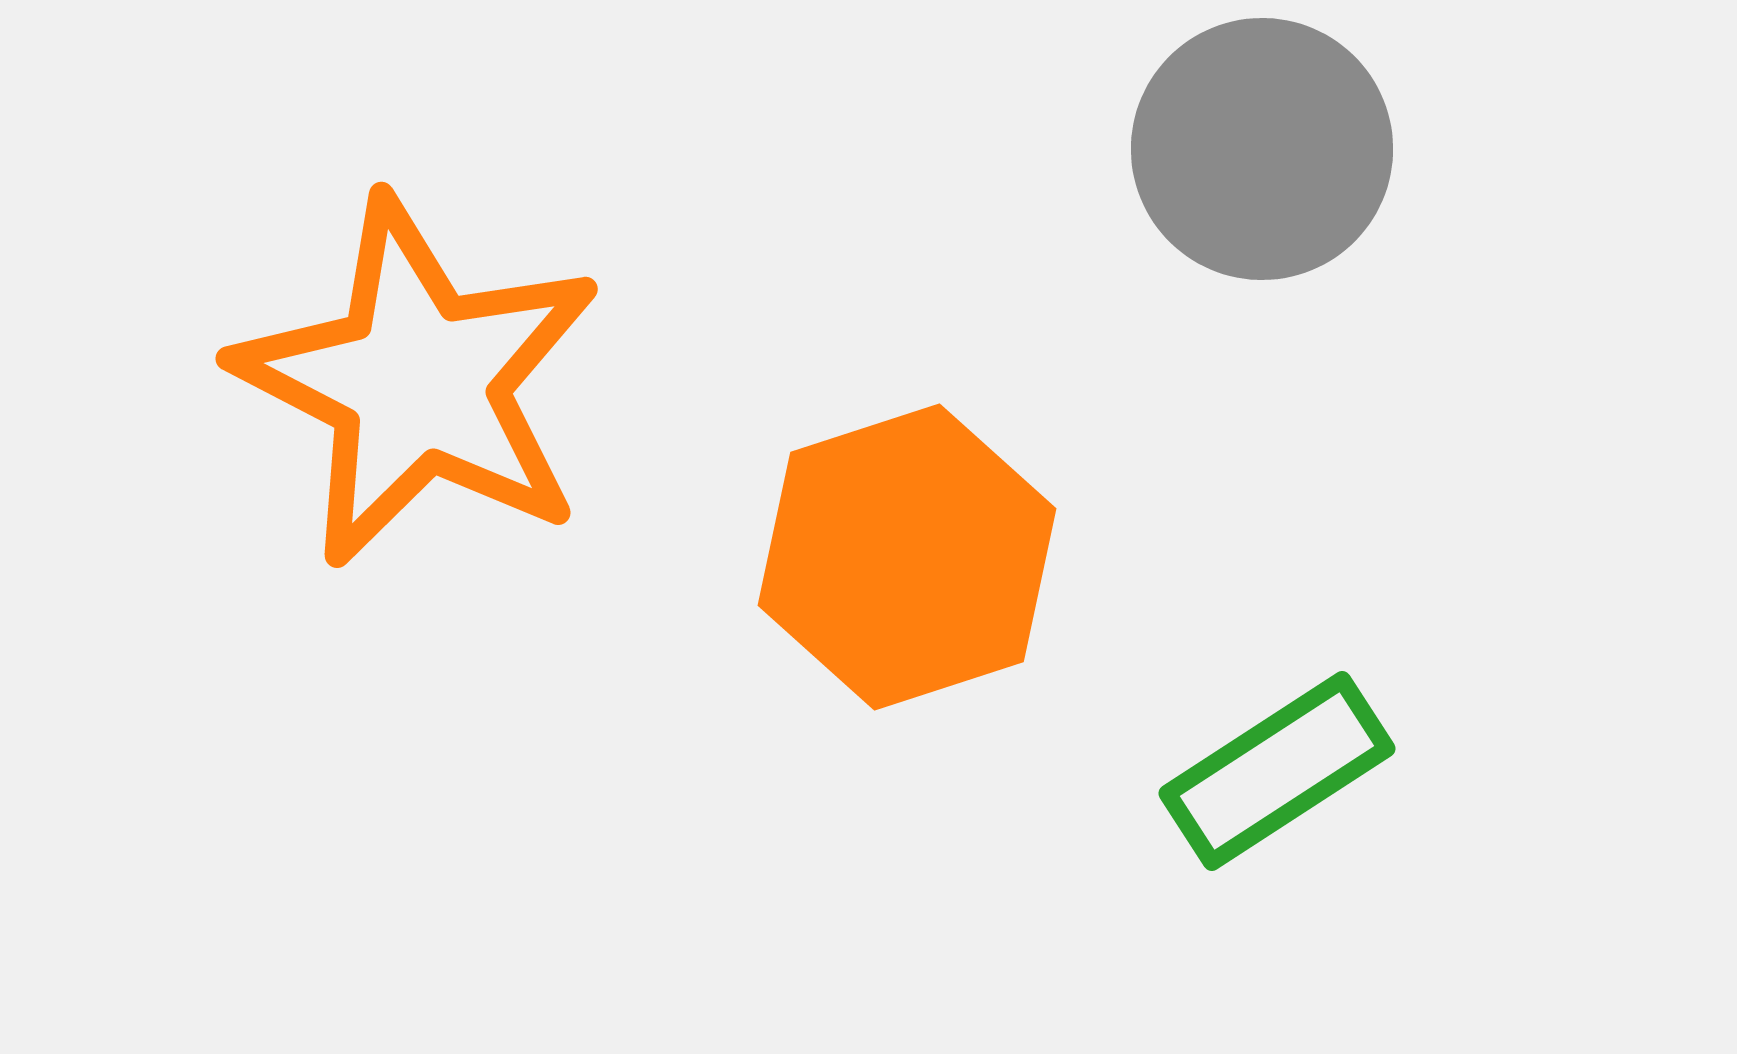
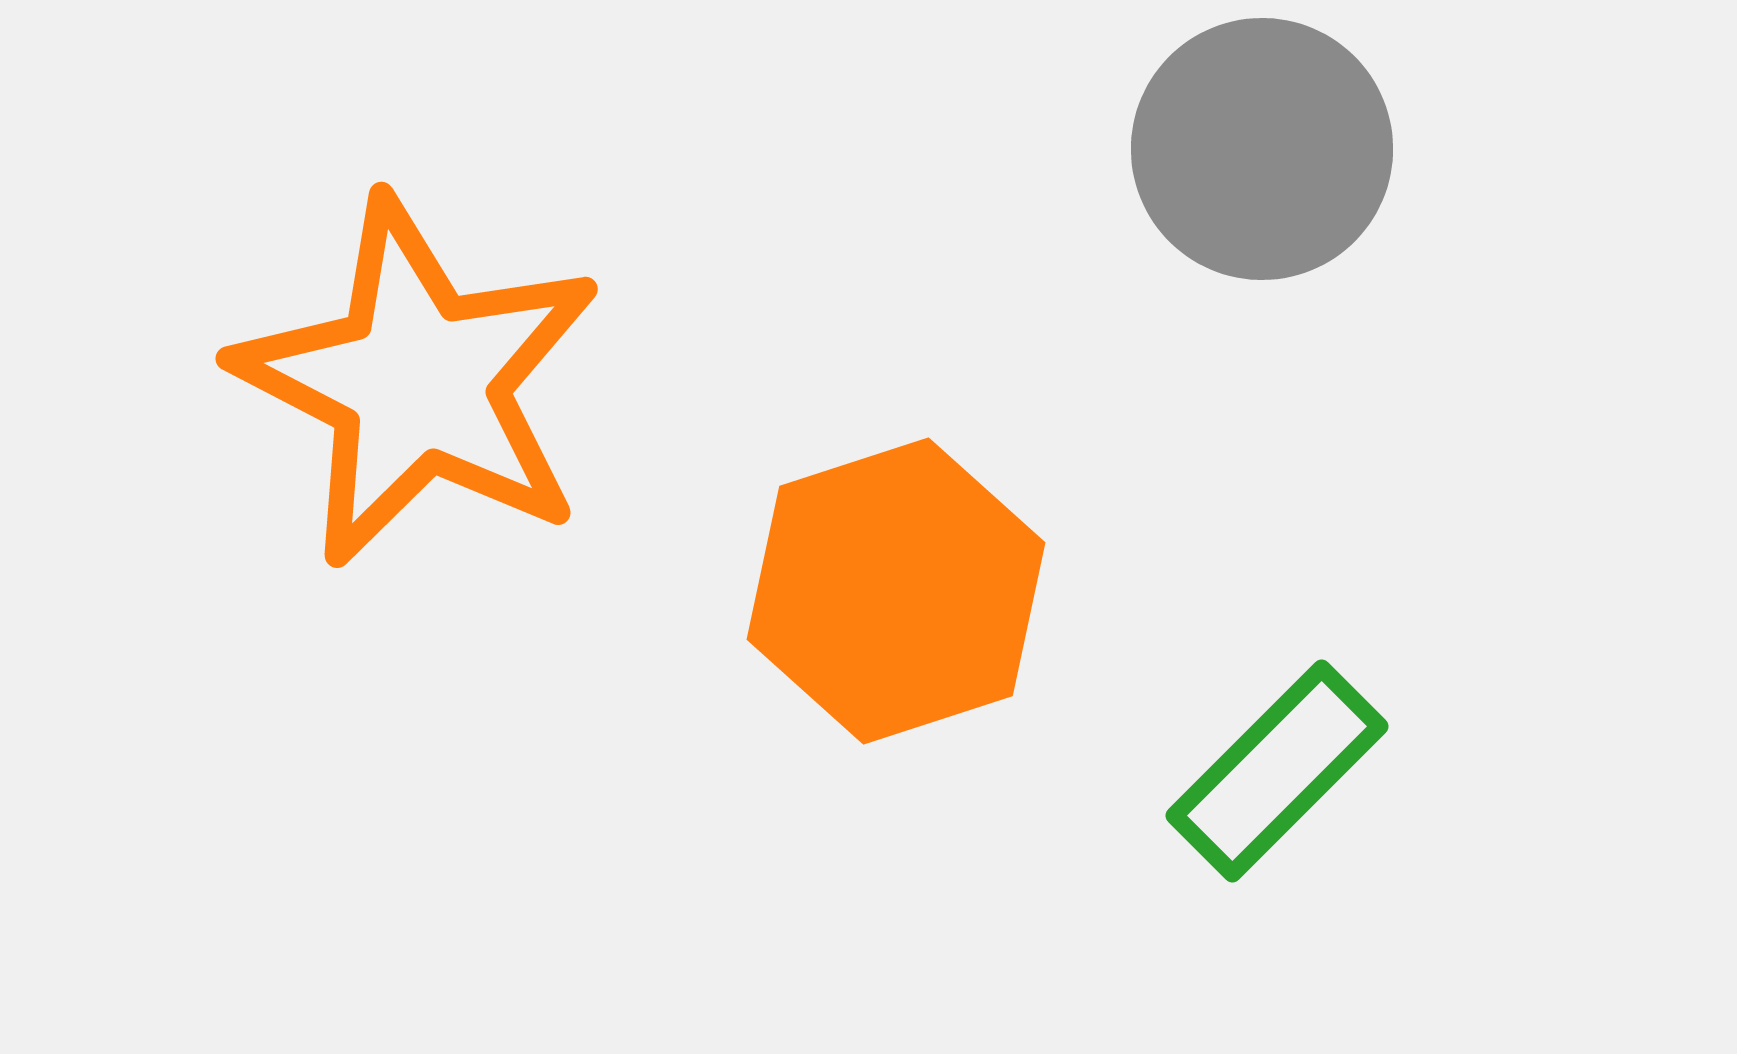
orange hexagon: moved 11 px left, 34 px down
green rectangle: rotated 12 degrees counterclockwise
